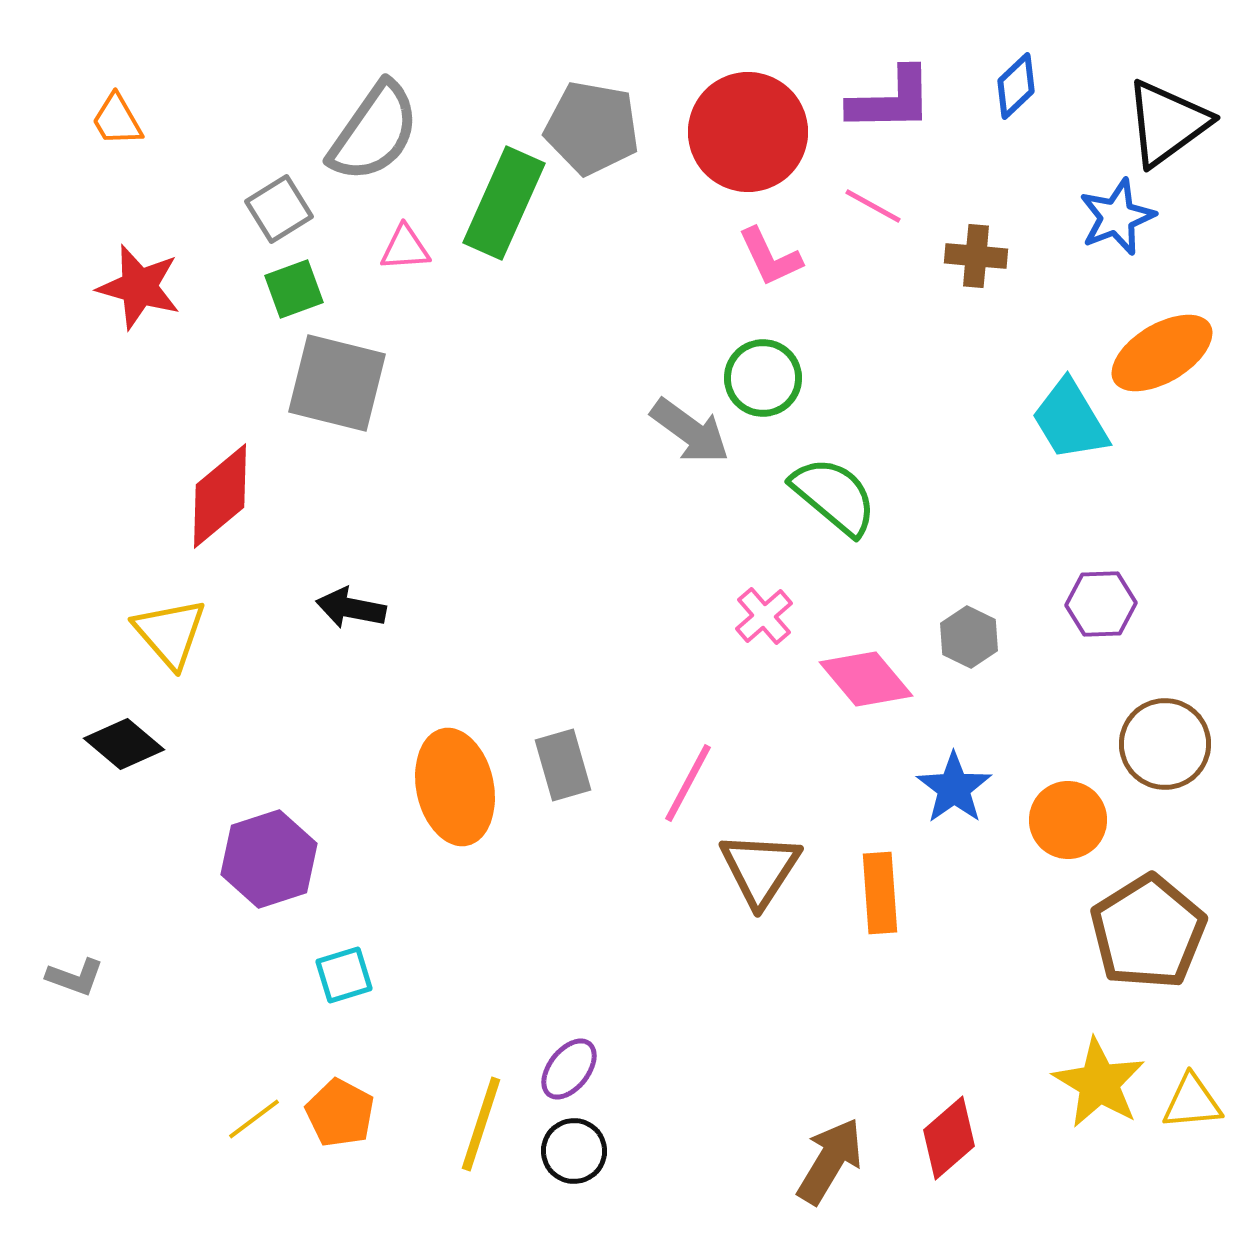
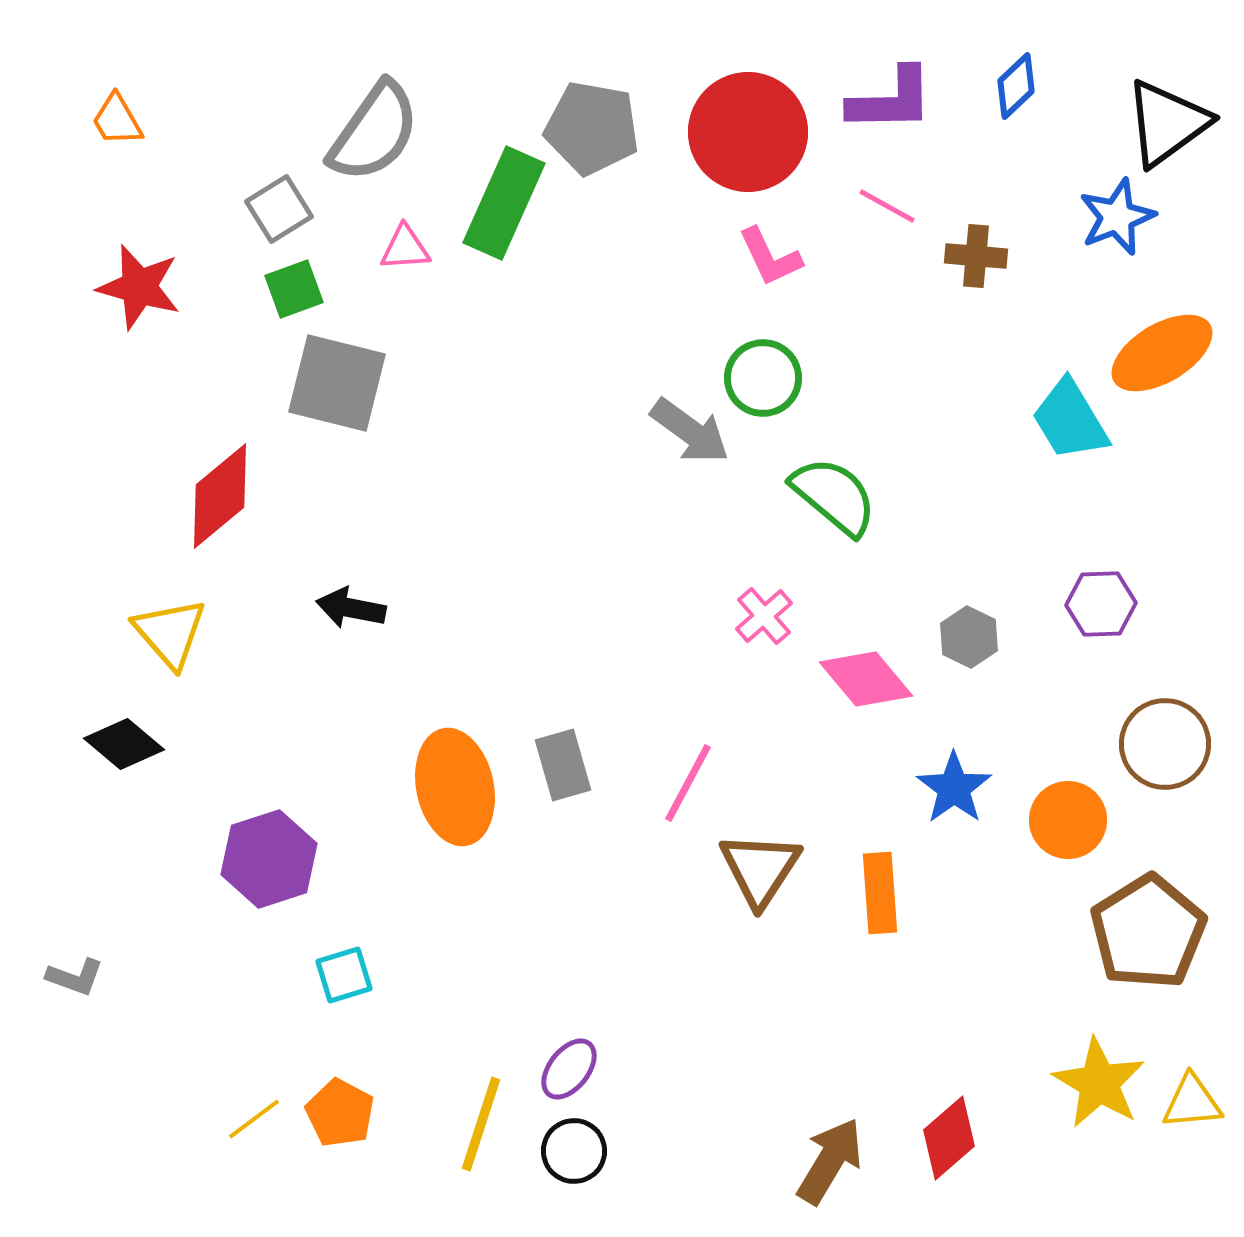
pink line at (873, 206): moved 14 px right
